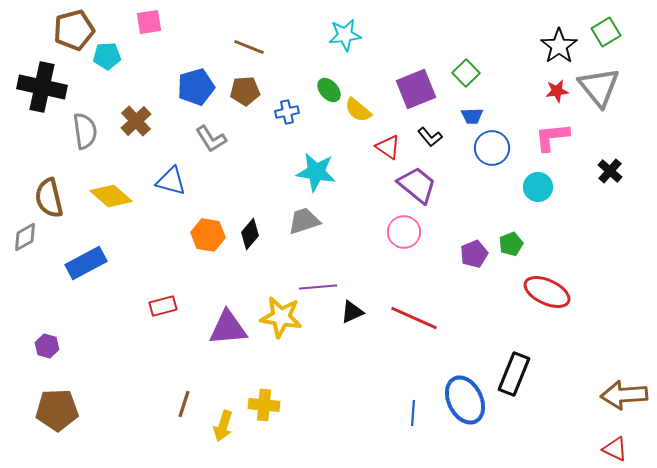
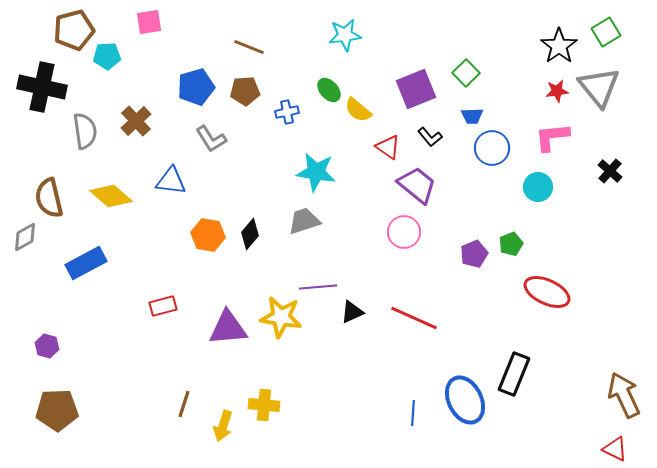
blue triangle at (171, 181): rotated 8 degrees counterclockwise
brown arrow at (624, 395): rotated 69 degrees clockwise
